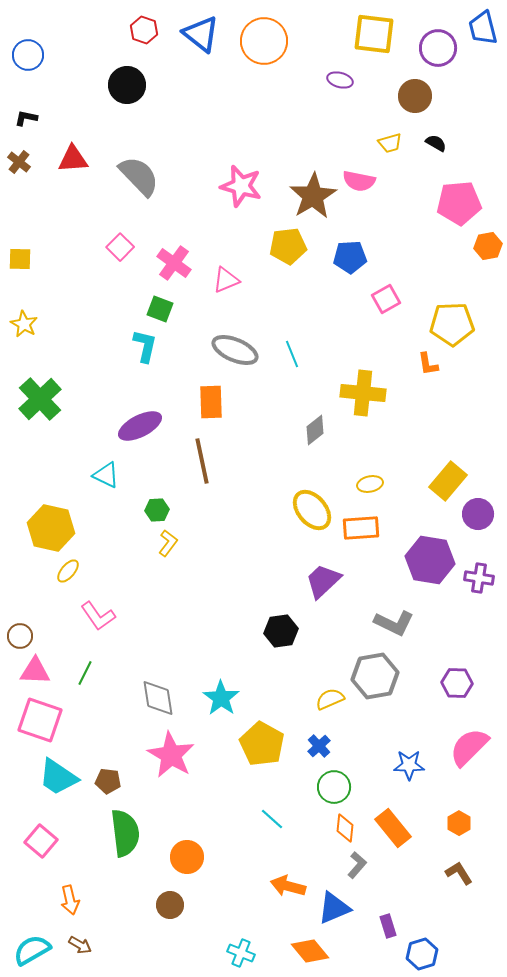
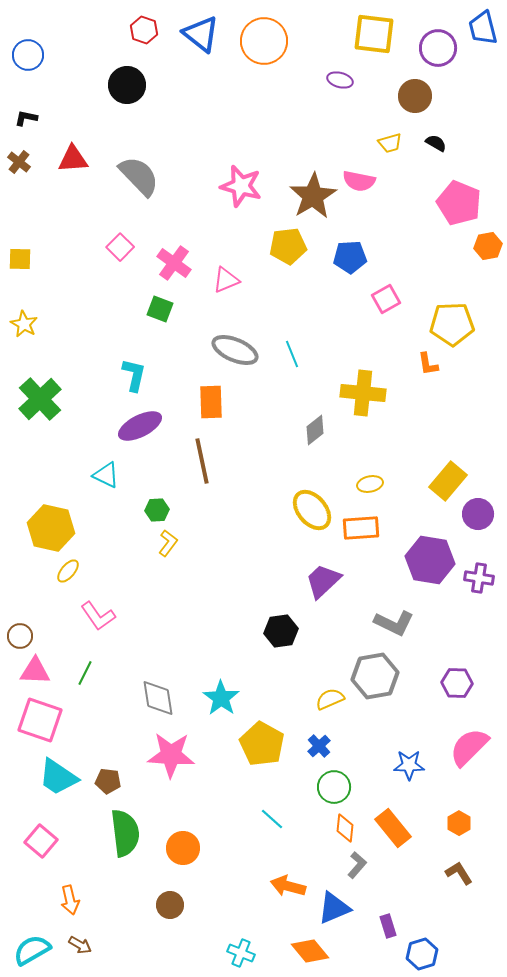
pink pentagon at (459, 203): rotated 27 degrees clockwise
cyan L-shape at (145, 346): moved 11 px left, 29 px down
pink star at (171, 755): rotated 27 degrees counterclockwise
orange circle at (187, 857): moved 4 px left, 9 px up
